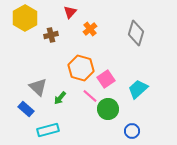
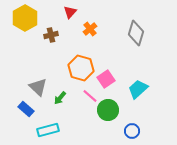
green circle: moved 1 px down
